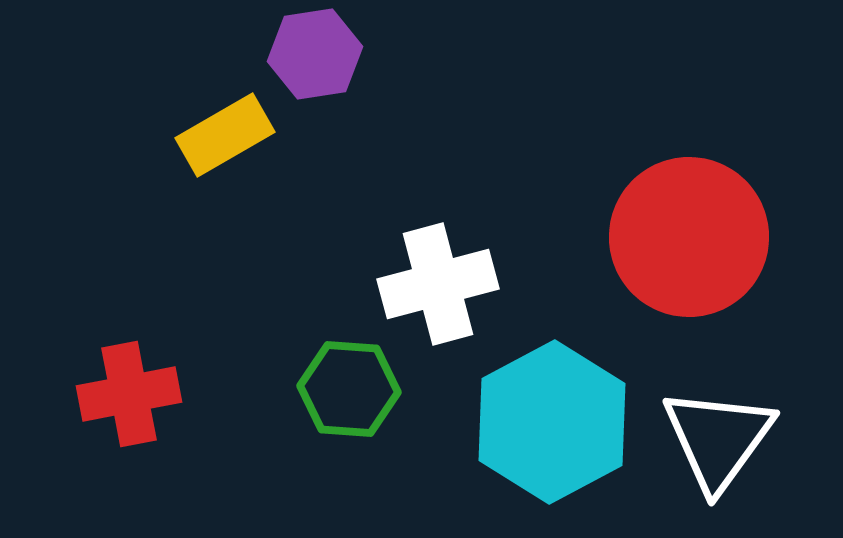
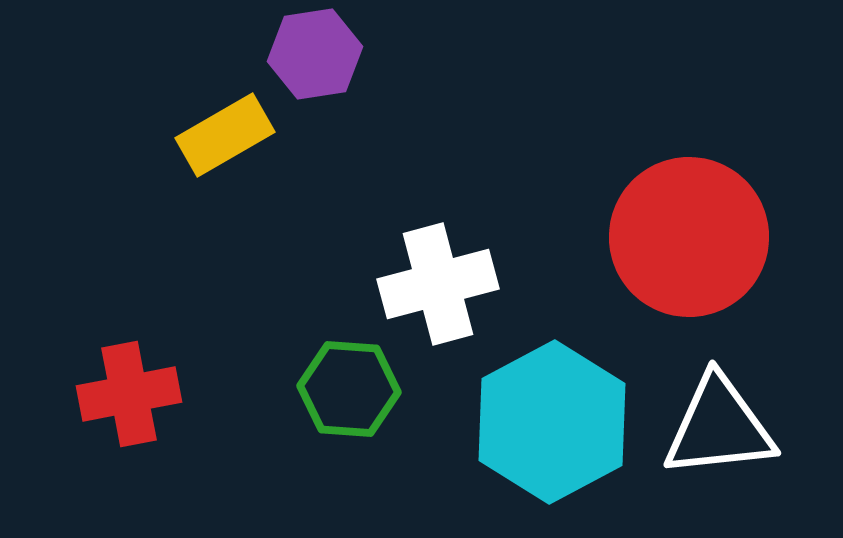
white triangle: moved 1 px right, 12 px up; rotated 48 degrees clockwise
